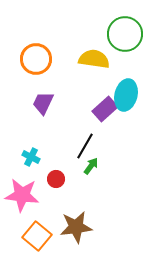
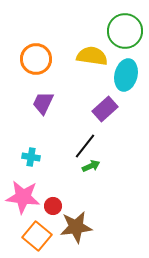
green circle: moved 3 px up
yellow semicircle: moved 2 px left, 3 px up
cyan ellipse: moved 20 px up
black line: rotated 8 degrees clockwise
cyan cross: rotated 18 degrees counterclockwise
green arrow: rotated 30 degrees clockwise
red circle: moved 3 px left, 27 px down
pink star: moved 1 px right, 2 px down
